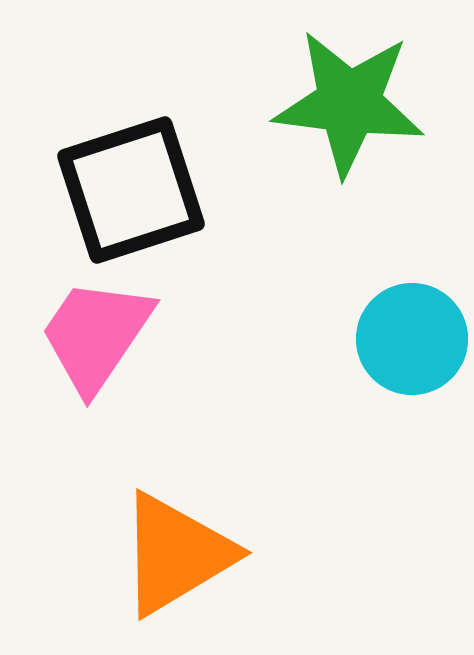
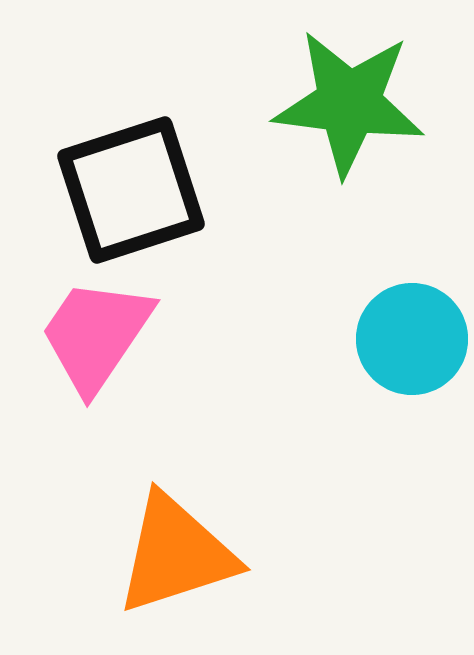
orange triangle: rotated 13 degrees clockwise
